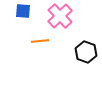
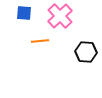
blue square: moved 1 px right, 2 px down
black hexagon: rotated 15 degrees counterclockwise
